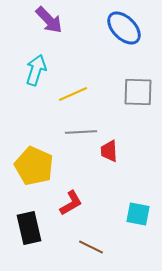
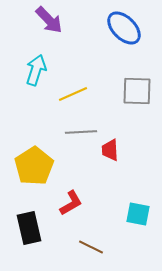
gray square: moved 1 px left, 1 px up
red trapezoid: moved 1 px right, 1 px up
yellow pentagon: rotated 15 degrees clockwise
